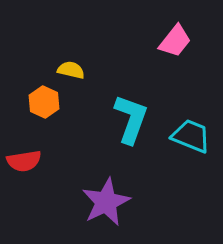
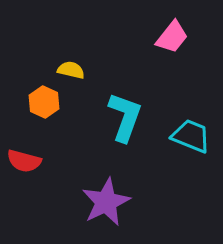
pink trapezoid: moved 3 px left, 4 px up
cyan L-shape: moved 6 px left, 2 px up
red semicircle: rotated 24 degrees clockwise
